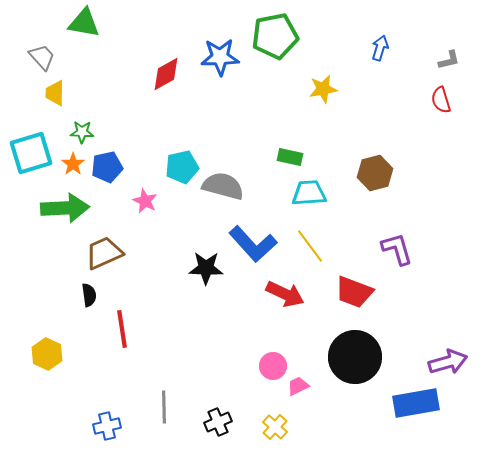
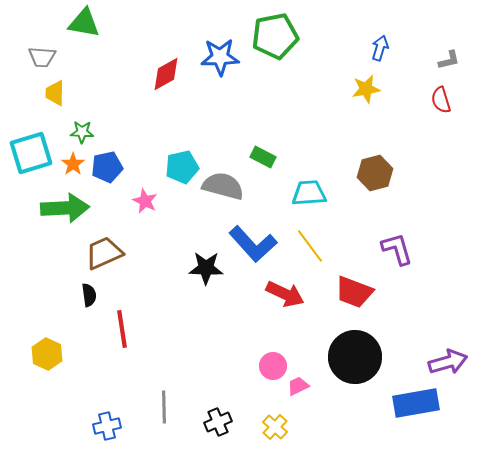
gray trapezoid: rotated 136 degrees clockwise
yellow star: moved 43 px right
green rectangle: moved 27 px left; rotated 15 degrees clockwise
